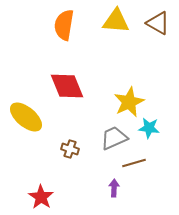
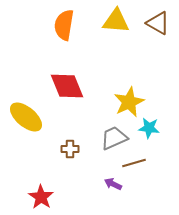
brown cross: rotated 18 degrees counterclockwise
purple arrow: moved 1 px left, 4 px up; rotated 66 degrees counterclockwise
